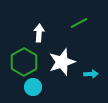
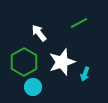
white arrow: rotated 42 degrees counterclockwise
cyan arrow: moved 6 px left; rotated 112 degrees clockwise
